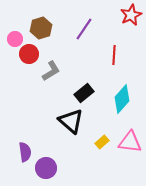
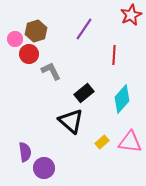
brown hexagon: moved 5 px left, 3 px down
gray L-shape: rotated 85 degrees counterclockwise
purple circle: moved 2 px left
